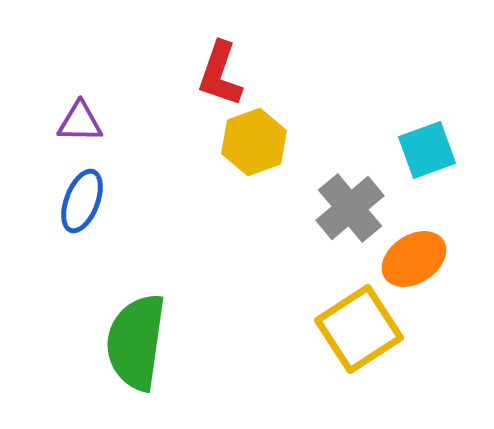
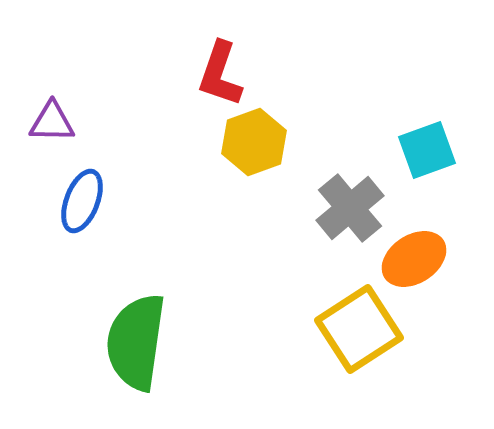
purple triangle: moved 28 px left
